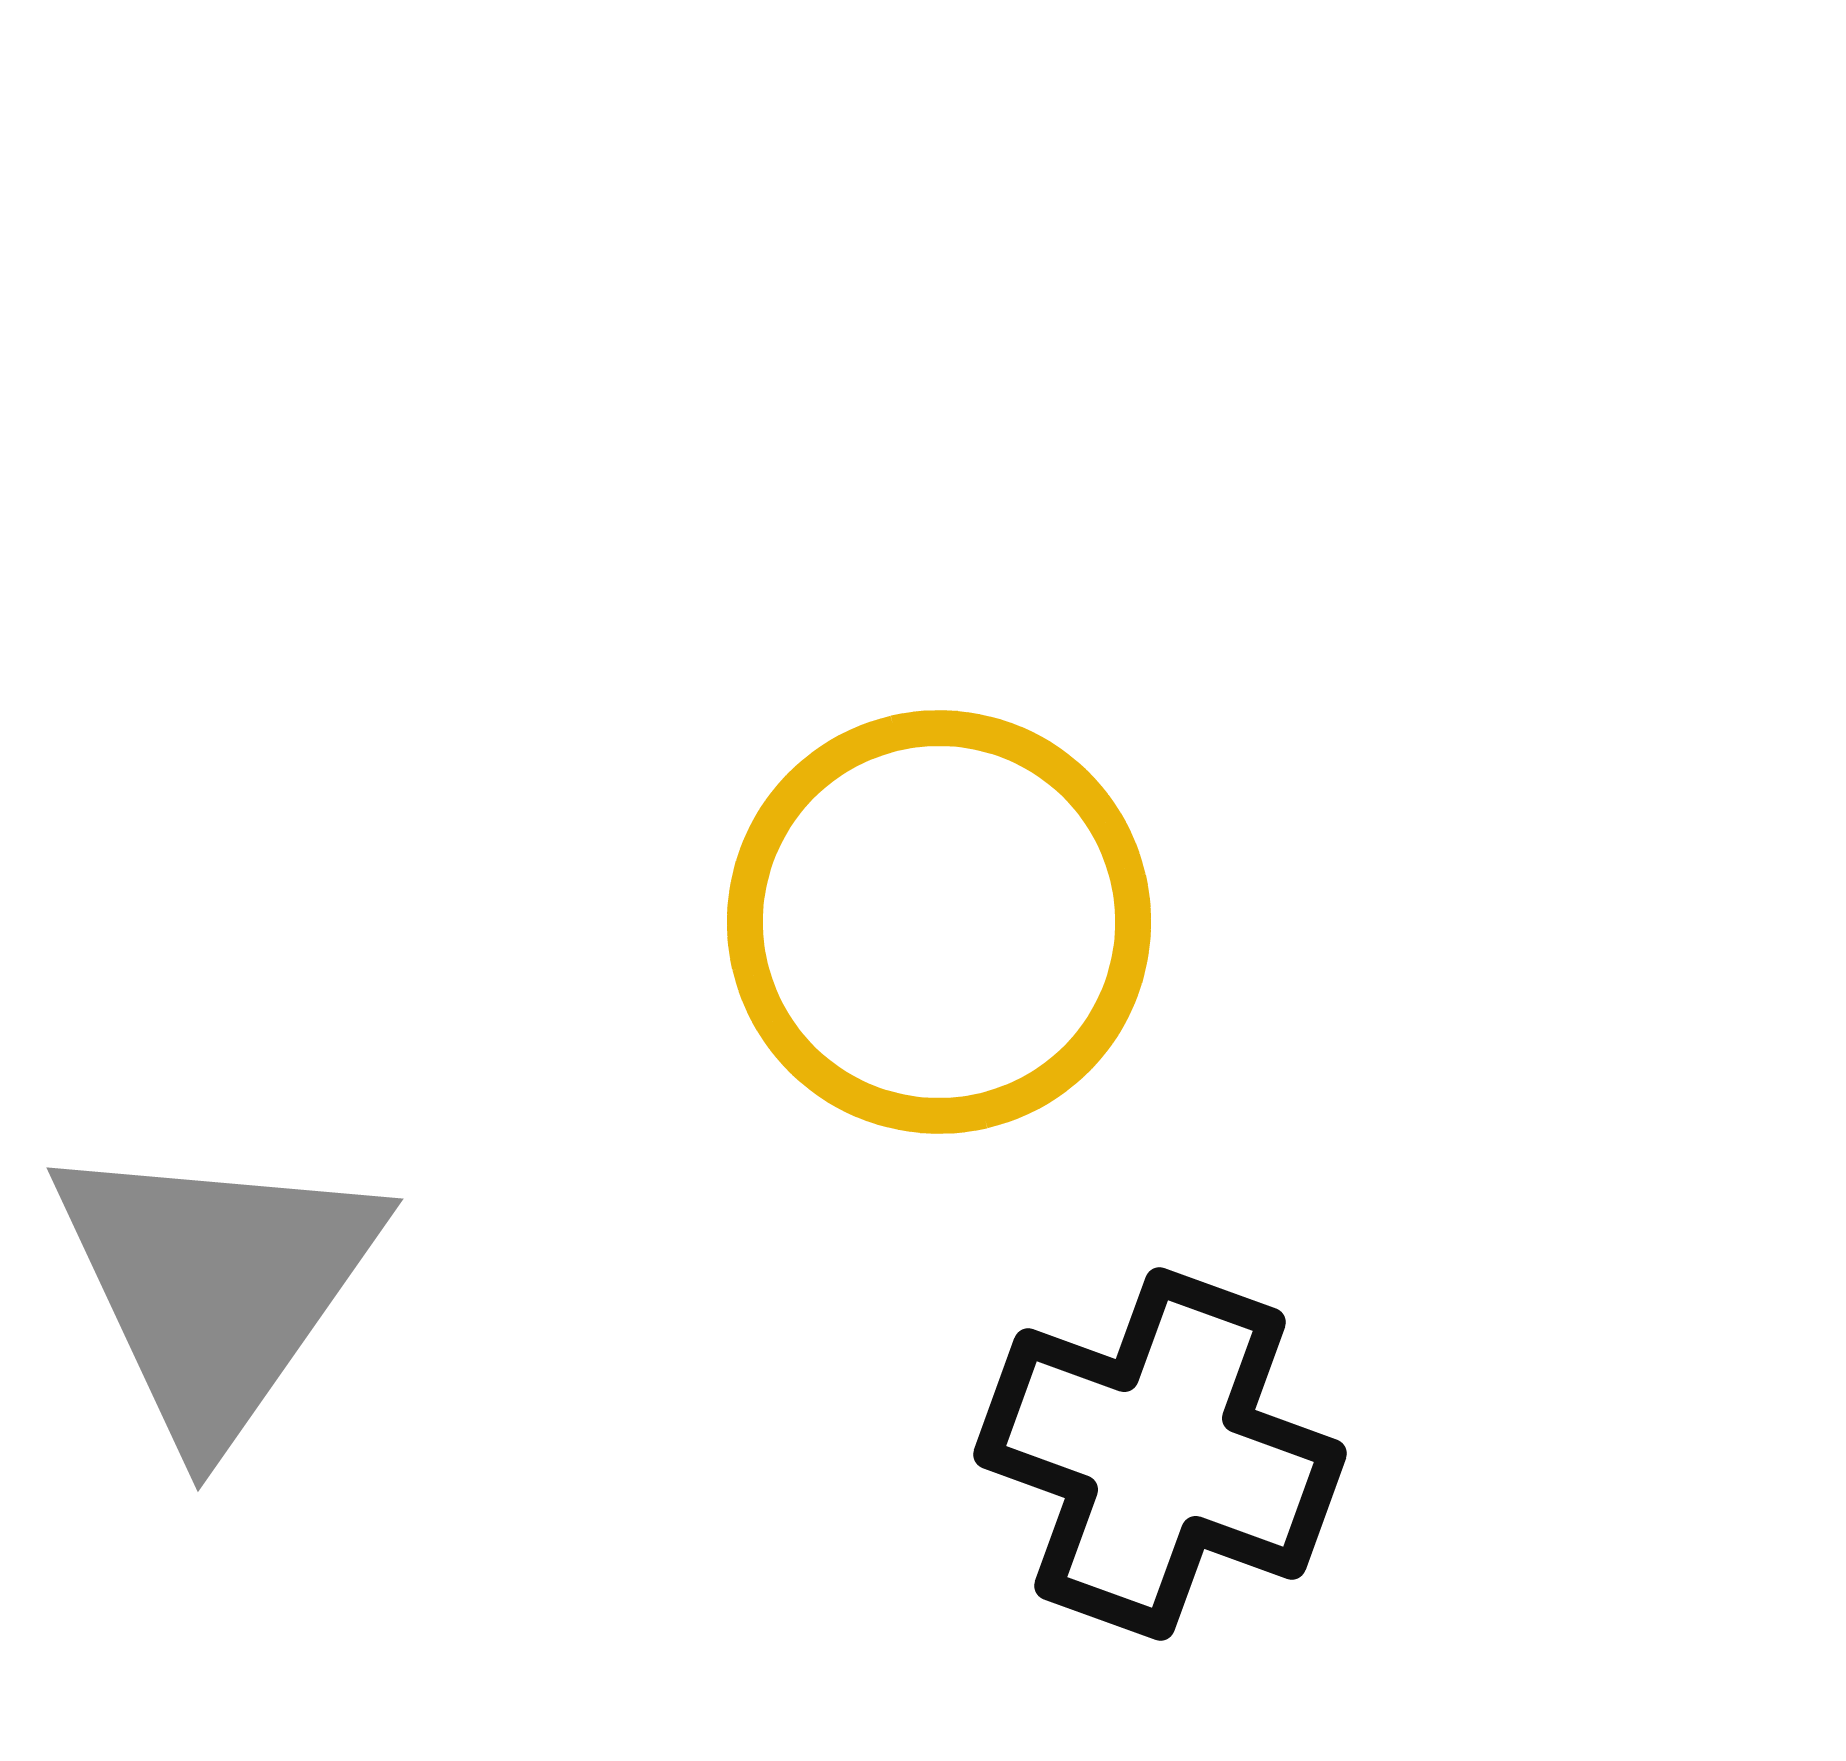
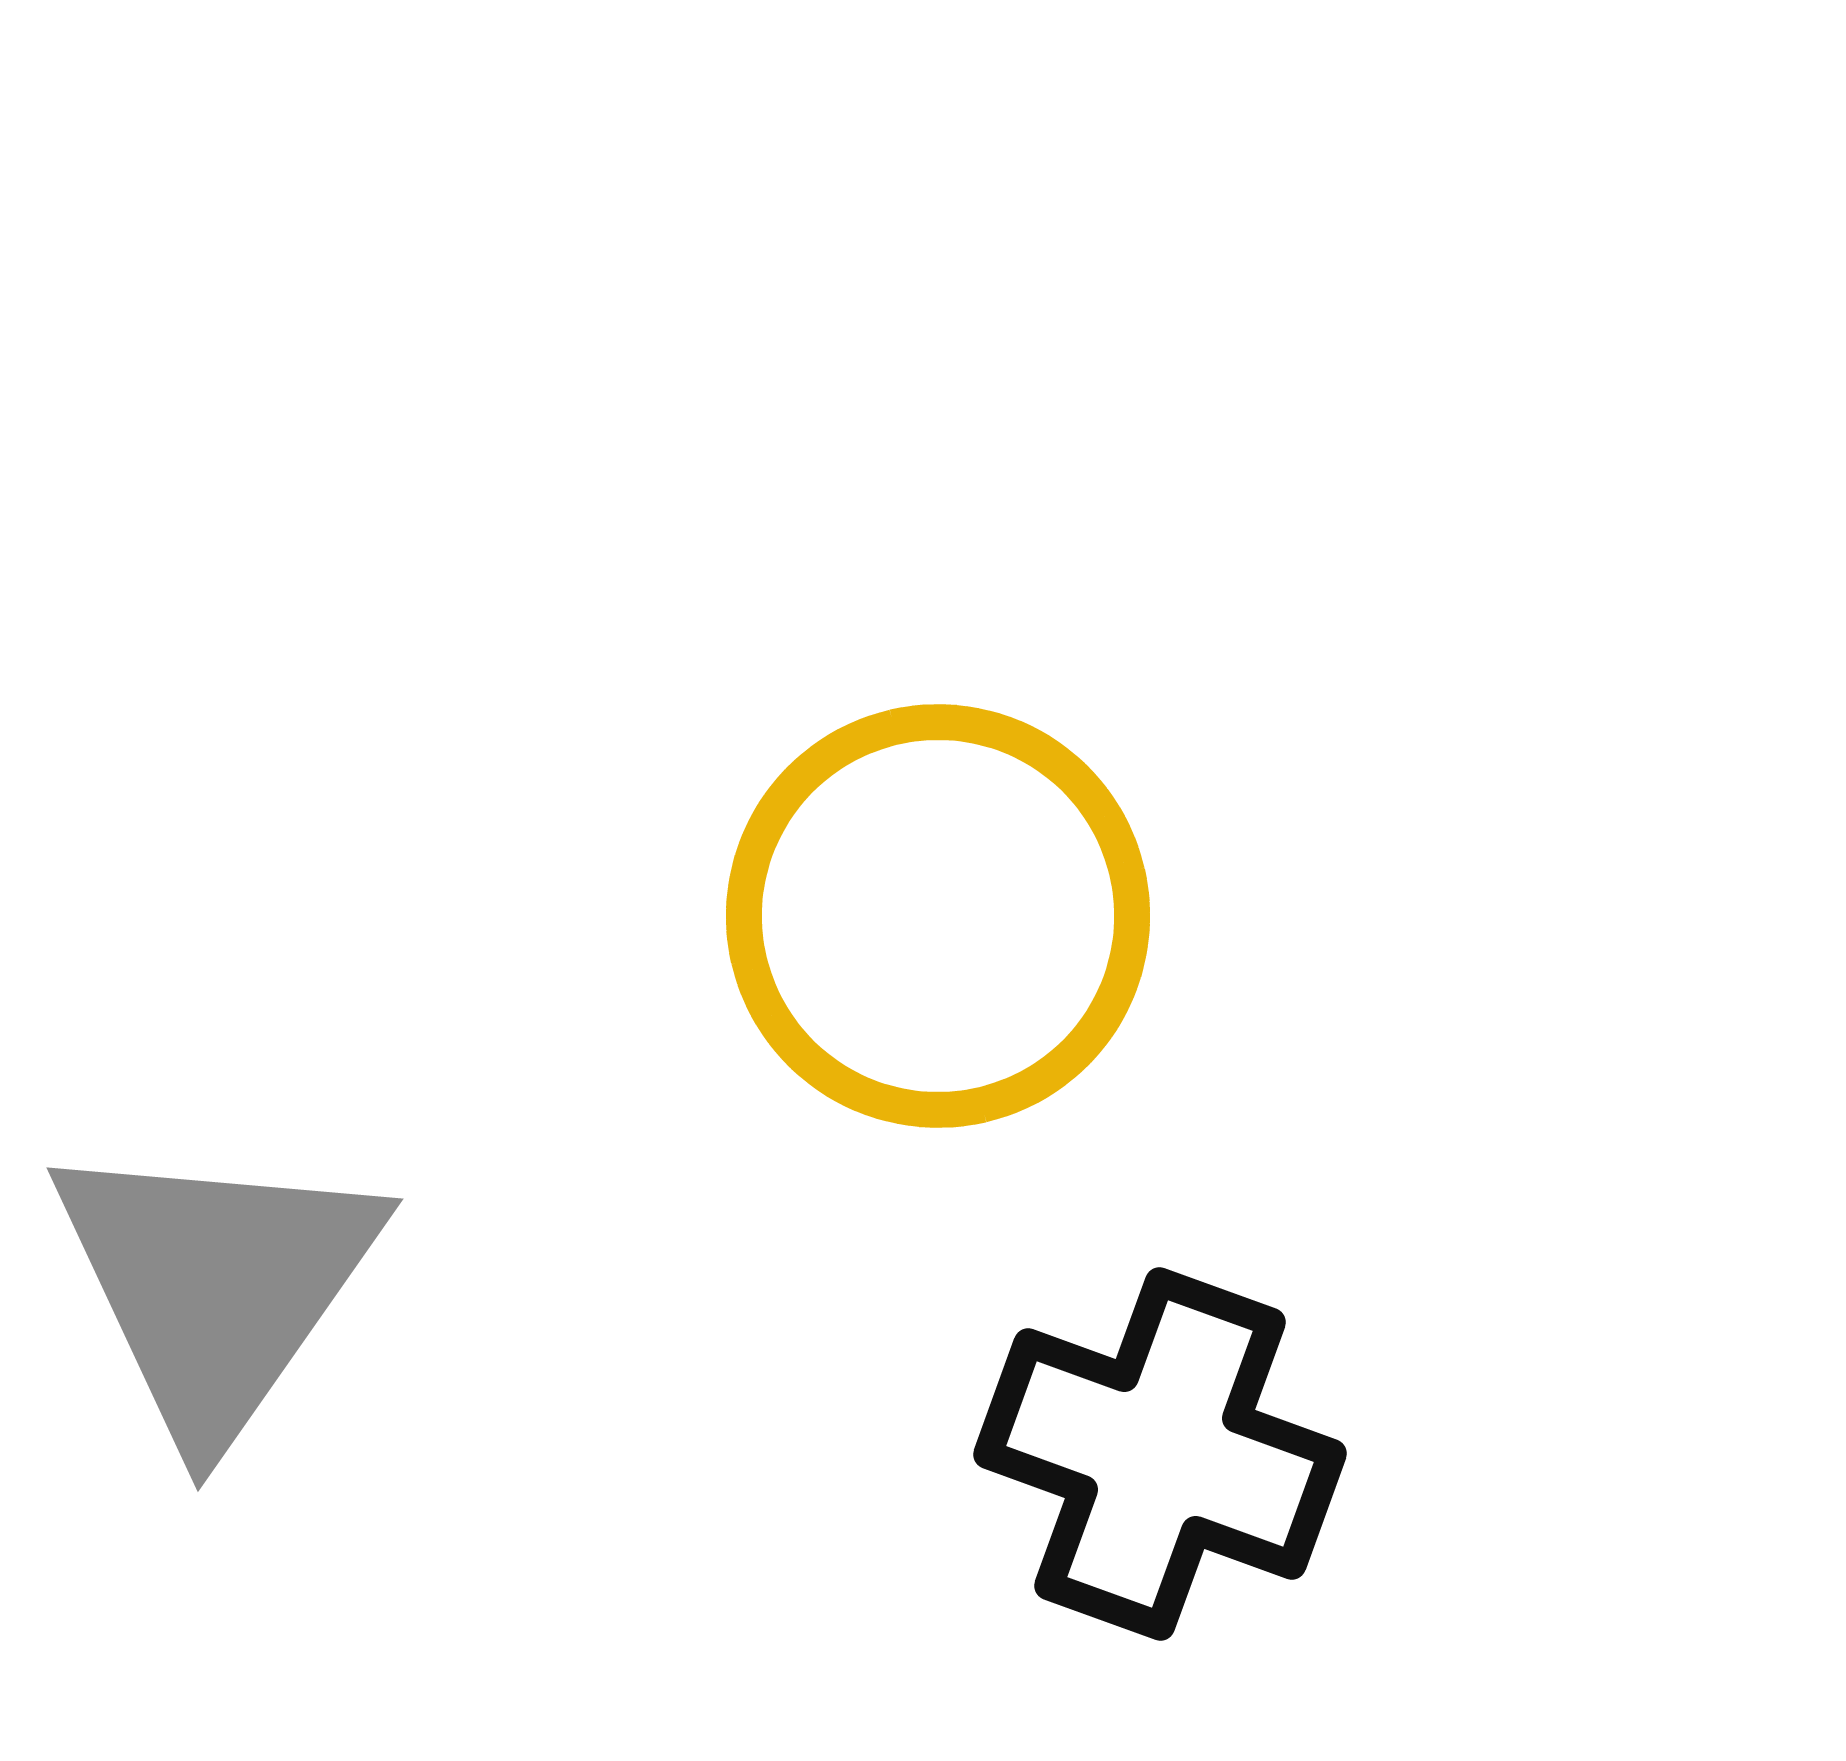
yellow circle: moved 1 px left, 6 px up
